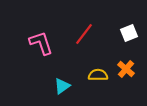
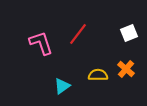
red line: moved 6 px left
